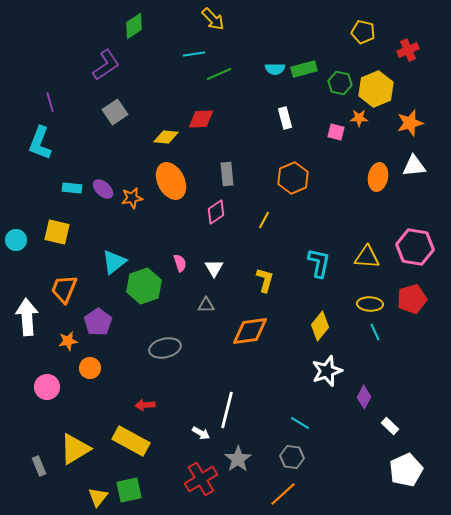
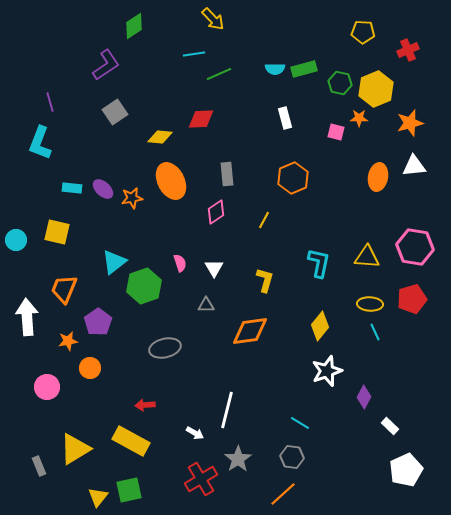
yellow pentagon at (363, 32): rotated 10 degrees counterclockwise
yellow diamond at (166, 137): moved 6 px left
white arrow at (201, 433): moved 6 px left
